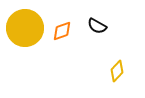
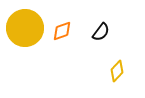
black semicircle: moved 4 px right, 6 px down; rotated 84 degrees counterclockwise
